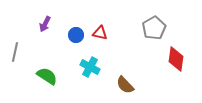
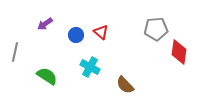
purple arrow: rotated 28 degrees clockwise
gray pentagon: moved 2 px right, 1 px down; rotated 25 degrees clockwise
red triangle: moved 1 px right, 1 px up; rotated 28 degrees clockwise
red diamond: moved 3 px right, 7 px up
